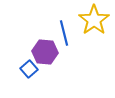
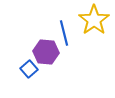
purple hexagon: moved 1 px right
